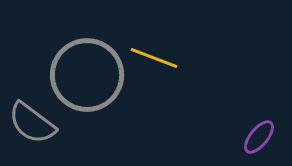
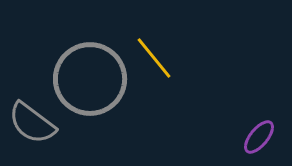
yellow line: rotated 30 degrees clockwise
gray circle: moved 3 px right, 4 px down
